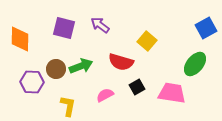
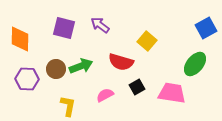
purple hexagon: moved 5 px left, 3 px up
